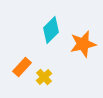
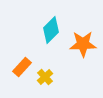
orange star: rotated 12 degrees clockwise
yellow cross: moved 1 px right
